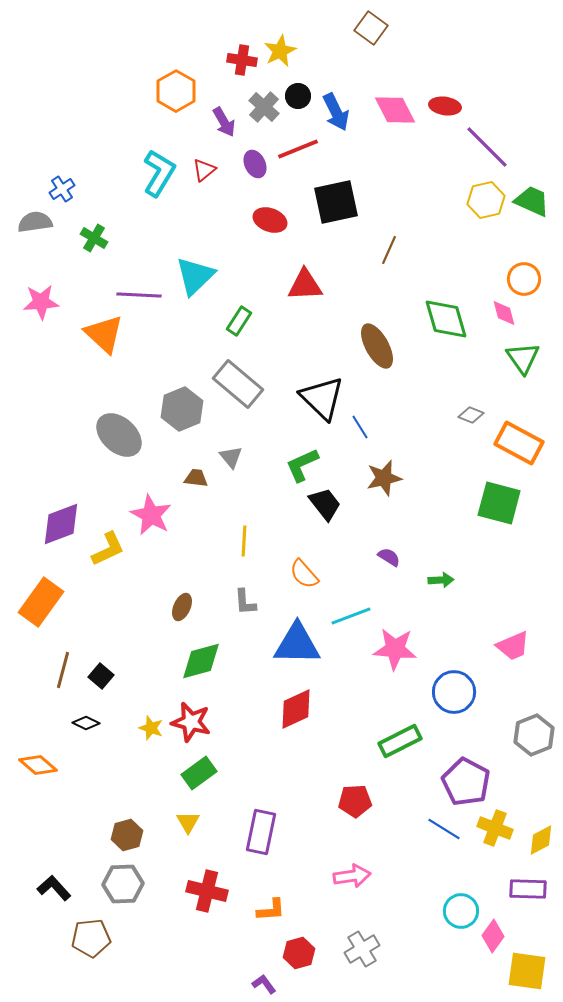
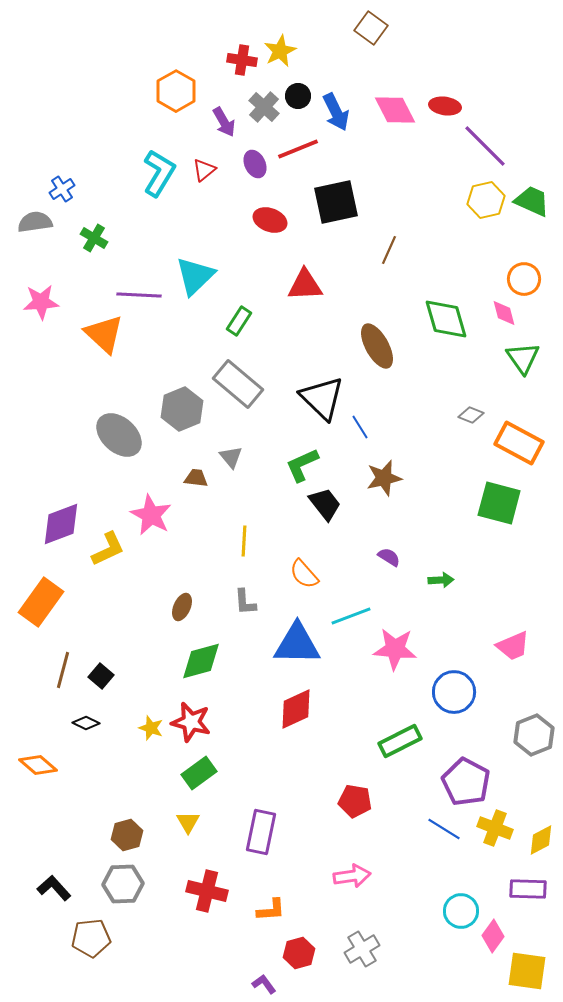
purple line at (487, 147): moved 2 px left, 1 px up
red pentagon at (355, 801): rotated 12 degrees clockwise
